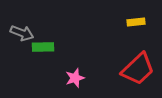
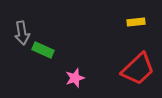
gray arrow: rotated 60 degrees clockwise
green rectangle: moved 3 px down; rotated 25 degrees clockwise
